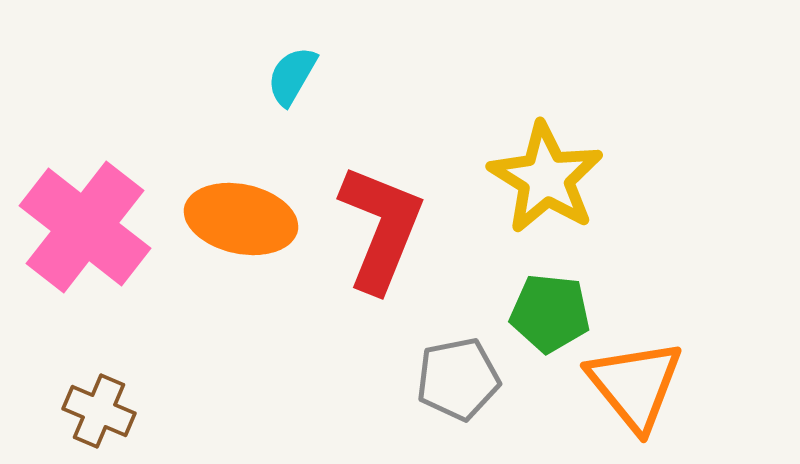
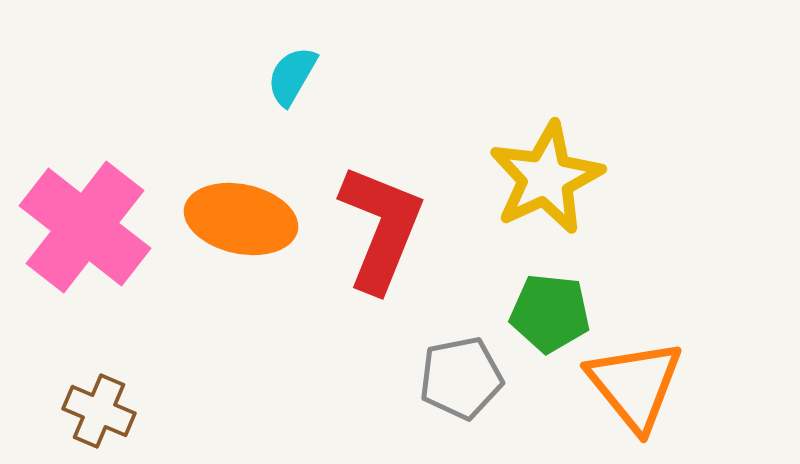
yellow star: rotated 15 degrees clockwise
gray pentagon: moved 3 px right, 1 px up
